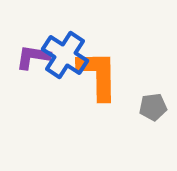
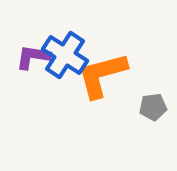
orange L-shape: moved 4 px right; rotated 104 degrees counterclockwise
